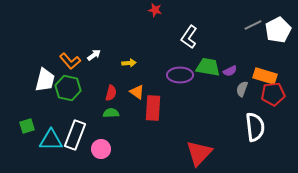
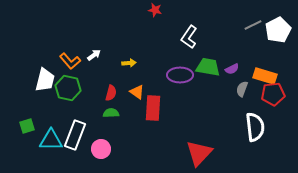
purple semicircle: moved 2 px right, 2 px up
